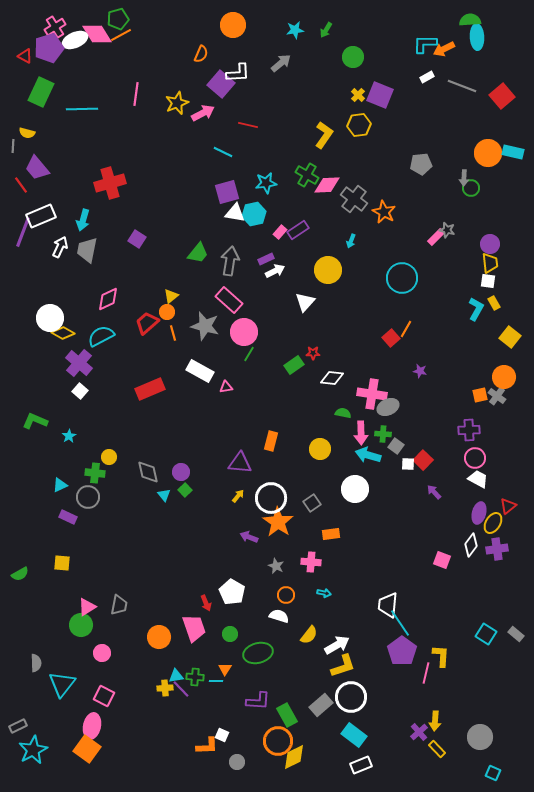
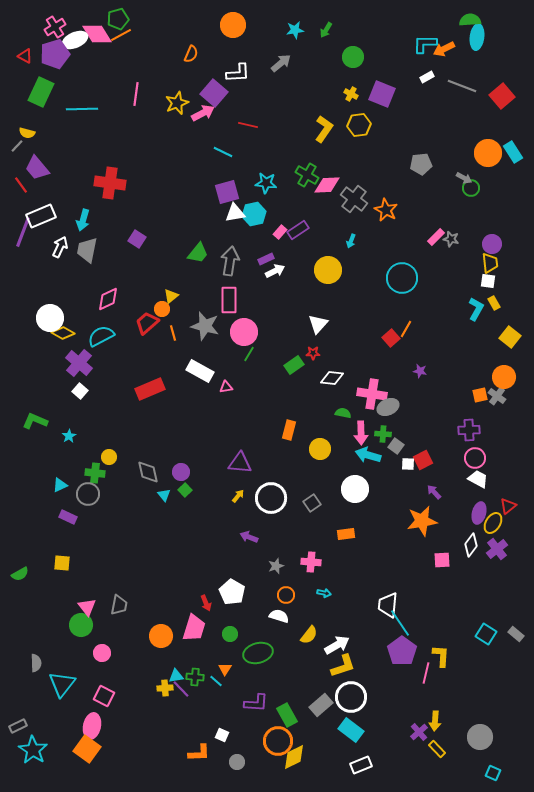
cyan ellipse at (477, 37): rotated 10 degrees clockwise
purple pentagon at (49, 48): moved 6 px right, 6 px down
orange semicircle at (201, 54): moved 10 px left
purple square at (221, 84): moved 7 px left, 9 px down
yellow cross at (358, 95): moved 7 px left, 1 px up; rotated 16 degrees counterclockwise
purple square at (380, 95): moved 2 px right, 1 px up
yellow L-shape at (324, 135): moved 6 px up
gray line at (13, 146): moved 4 px right; rotated 40 degrees clockwise
cyan rectangle at (513, 152): rotated 45 degrees clockwise
gray arrow at (464, 178): rotated 63 degrees counterclockwise
red cross at (110, 183): rotated 24 degrees clockwise
cyan star at (266, 183): rotated 15 degrees clockwise
orange star at (384, 212): moved 2 px right, 2 px up
white triangle at (235, 213): rotated 20 degrees counterclockwise
gray star at (447, 230): moved 4 px right, 9 px down
purple circle at (490, 244): moved 2 px right
pink rectangle at (229, 300): rotated 48 degrees clockwise
white triangle at (305, 302): moved 13 px right, 22 px down
orange circle at (167, 312): moved 5 px left, 3 px up
orange rectangle at (271, 441): moved 18 px right, 11 px up
red square at (423, 460): rotated 18 degrees clockwise
gray circle at (88, 497): moved 3 px up
orange star at (278, 522): moved 144 px right, 1 px up; rotated 28 degrees clockwise
orange rectangle at (331, 534): moved 15 px right
purple cross at (497, 549): rotated 30 degrees counterclockwise
pink square at (442, 560): rotated 24 degrees counterclockwise
gray star at (276, 566): rotated 28 degrees clockwise
pink triangle at (87, 607): rotated 36 degrees counterclockwise
pink trapezoid at (194, 628): rotated 36 degrees clockwise
orange circle at (159, 637): moved 2 px right, 1 px up
cyan line at (216, 681): rotated 40 degrees clockwise
purple L-shape at (258, 701): moved 2 px left, 2 px down
cyan rectangle at (354, 735): moved 3 px left, 5 px up
orange L-shape at (207, 746): moved 8 px left, 7 px down
cyan star at (33, 750): rotated 12 degrees counterclockwise
